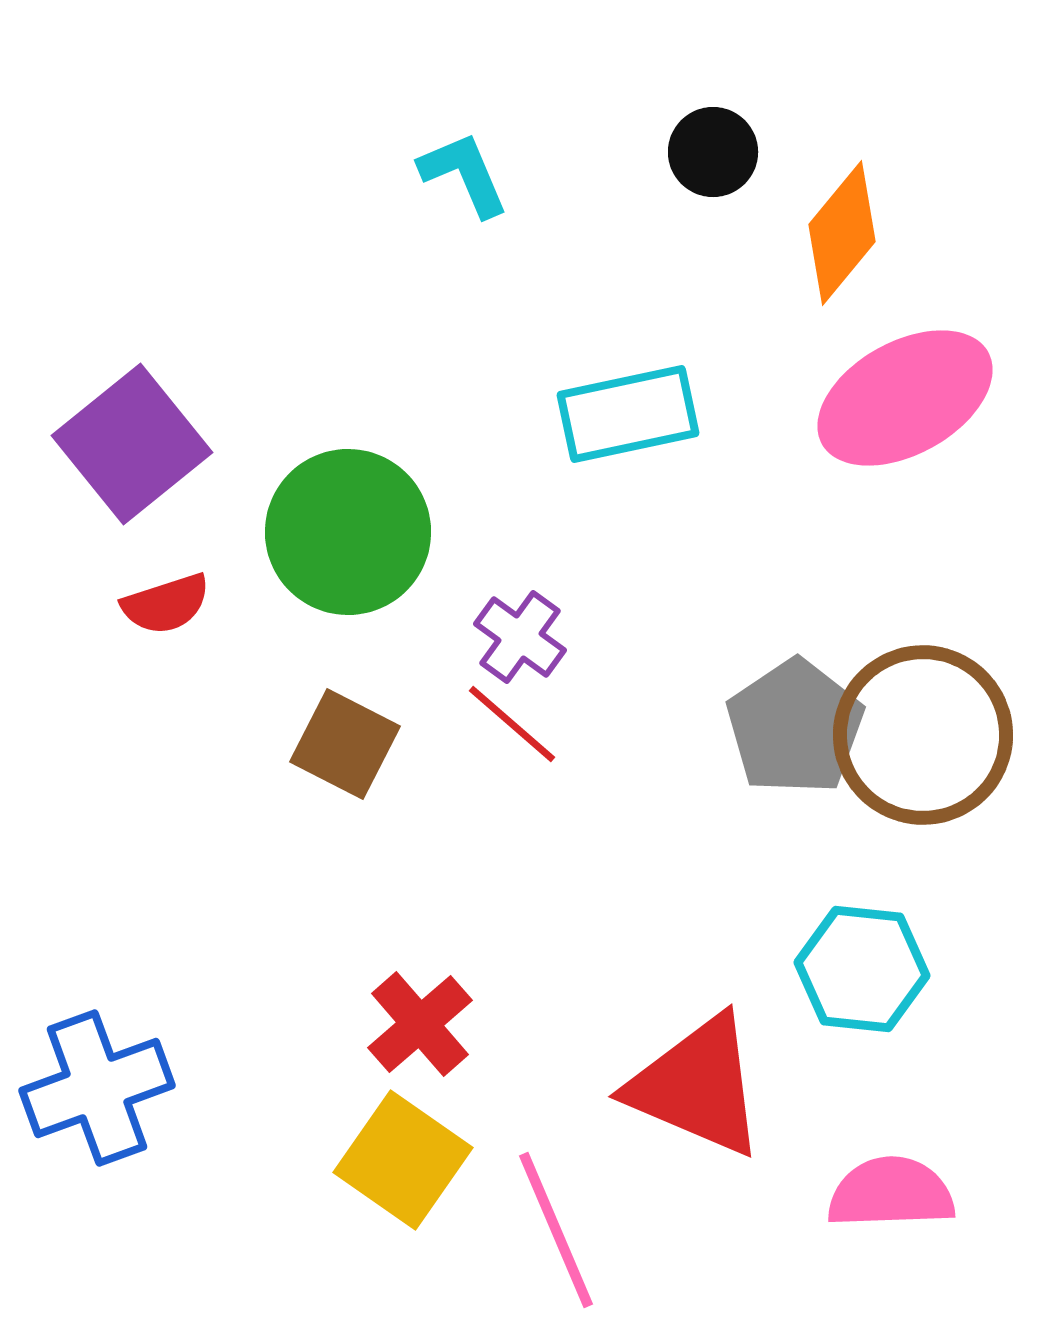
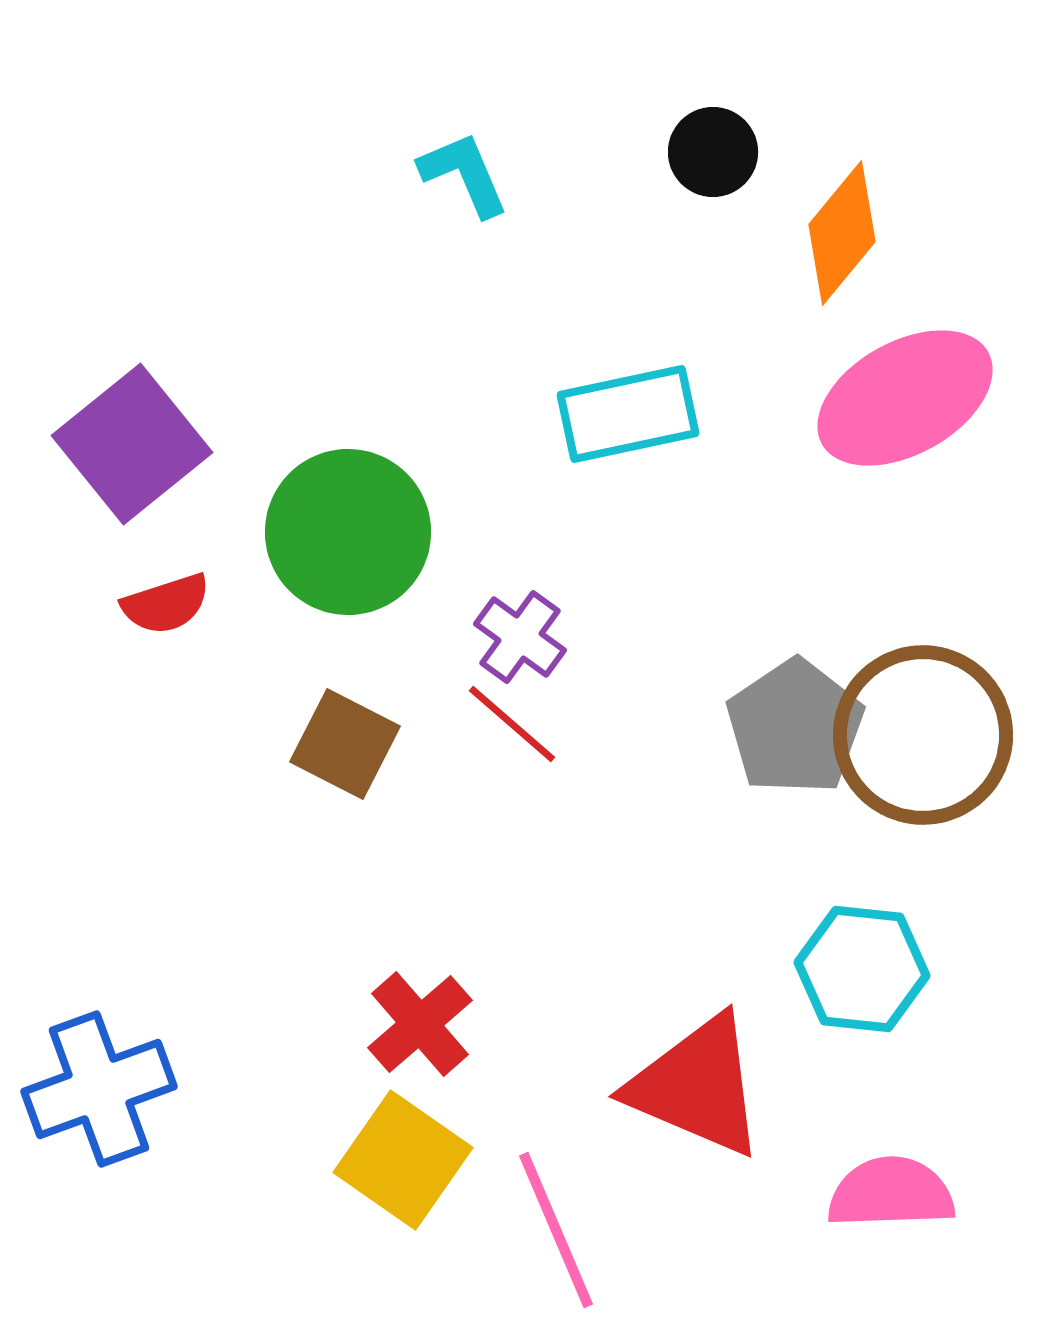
blue cross: moved 2 px right, 1 px down
